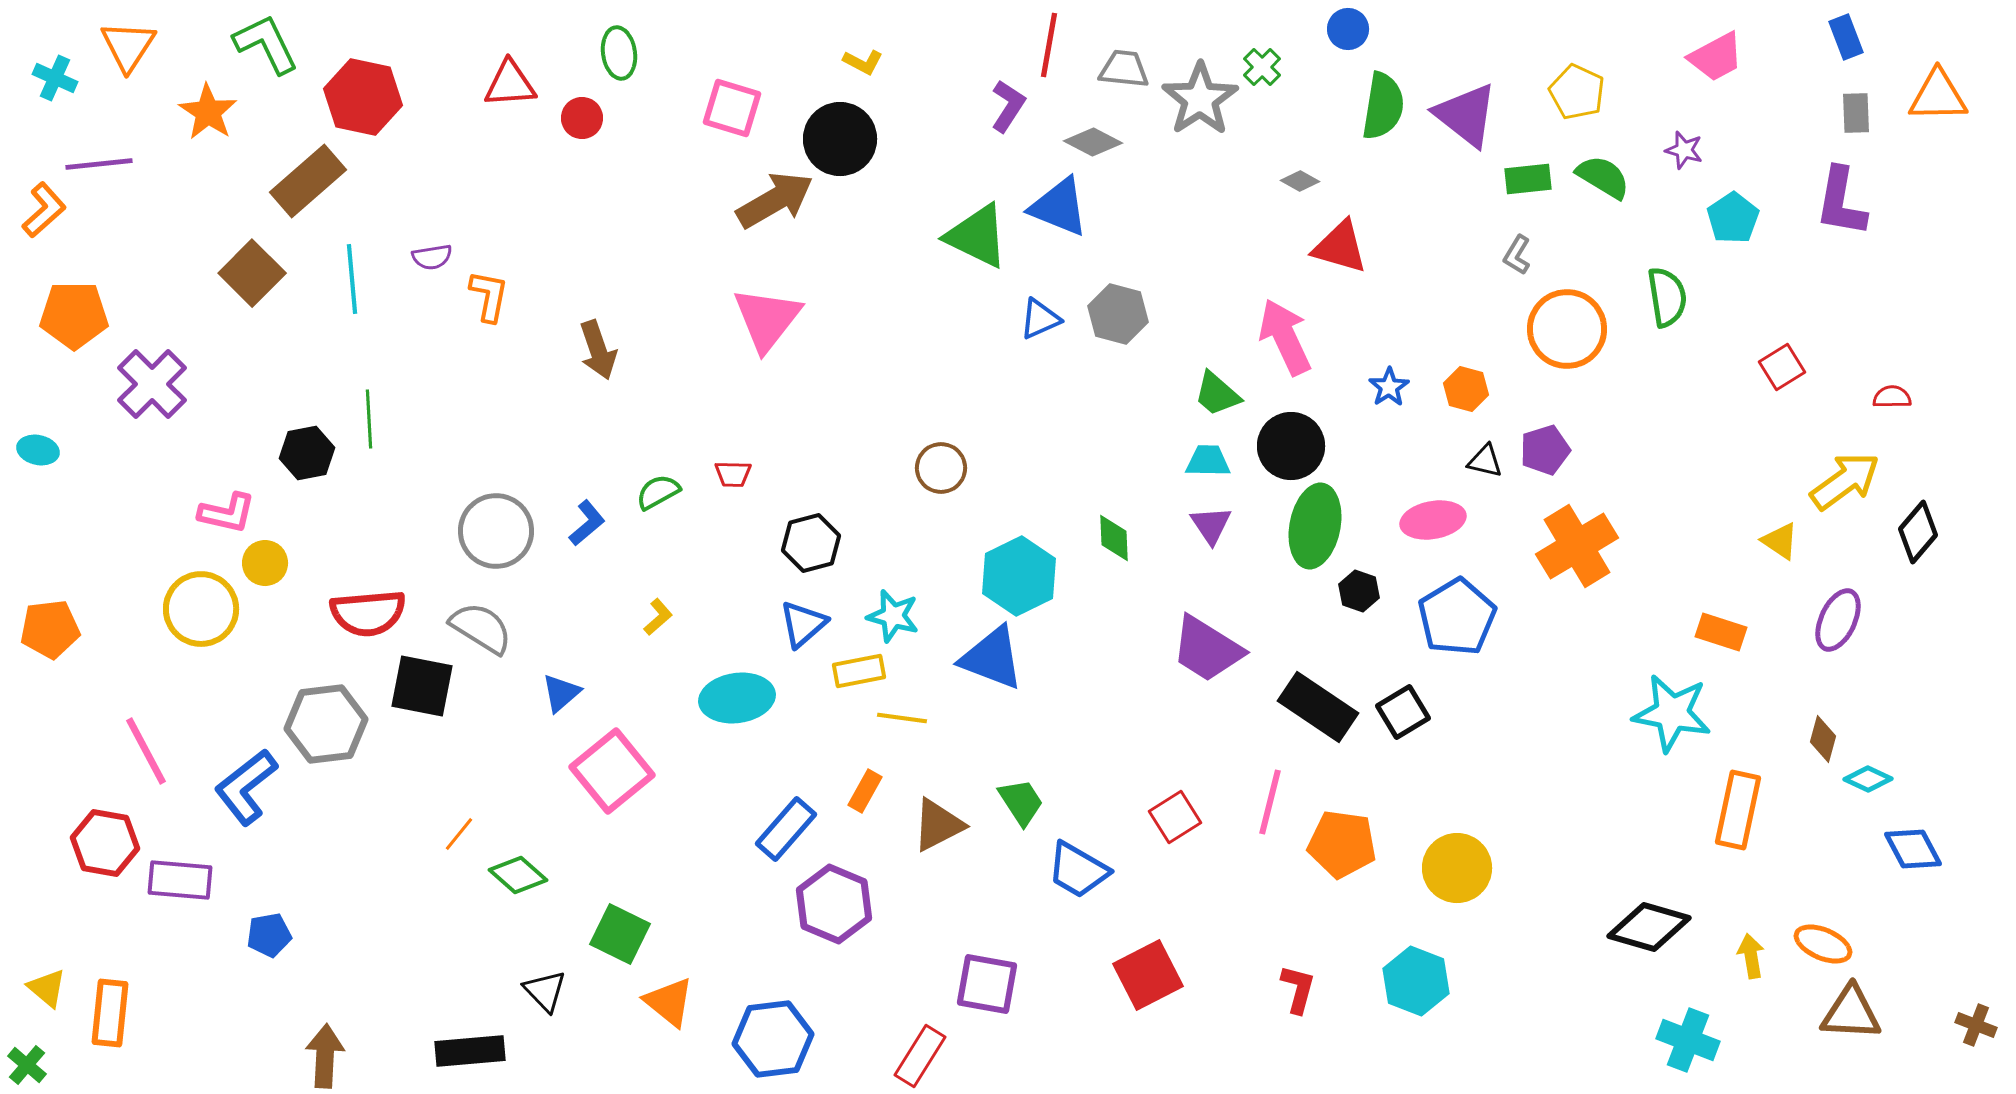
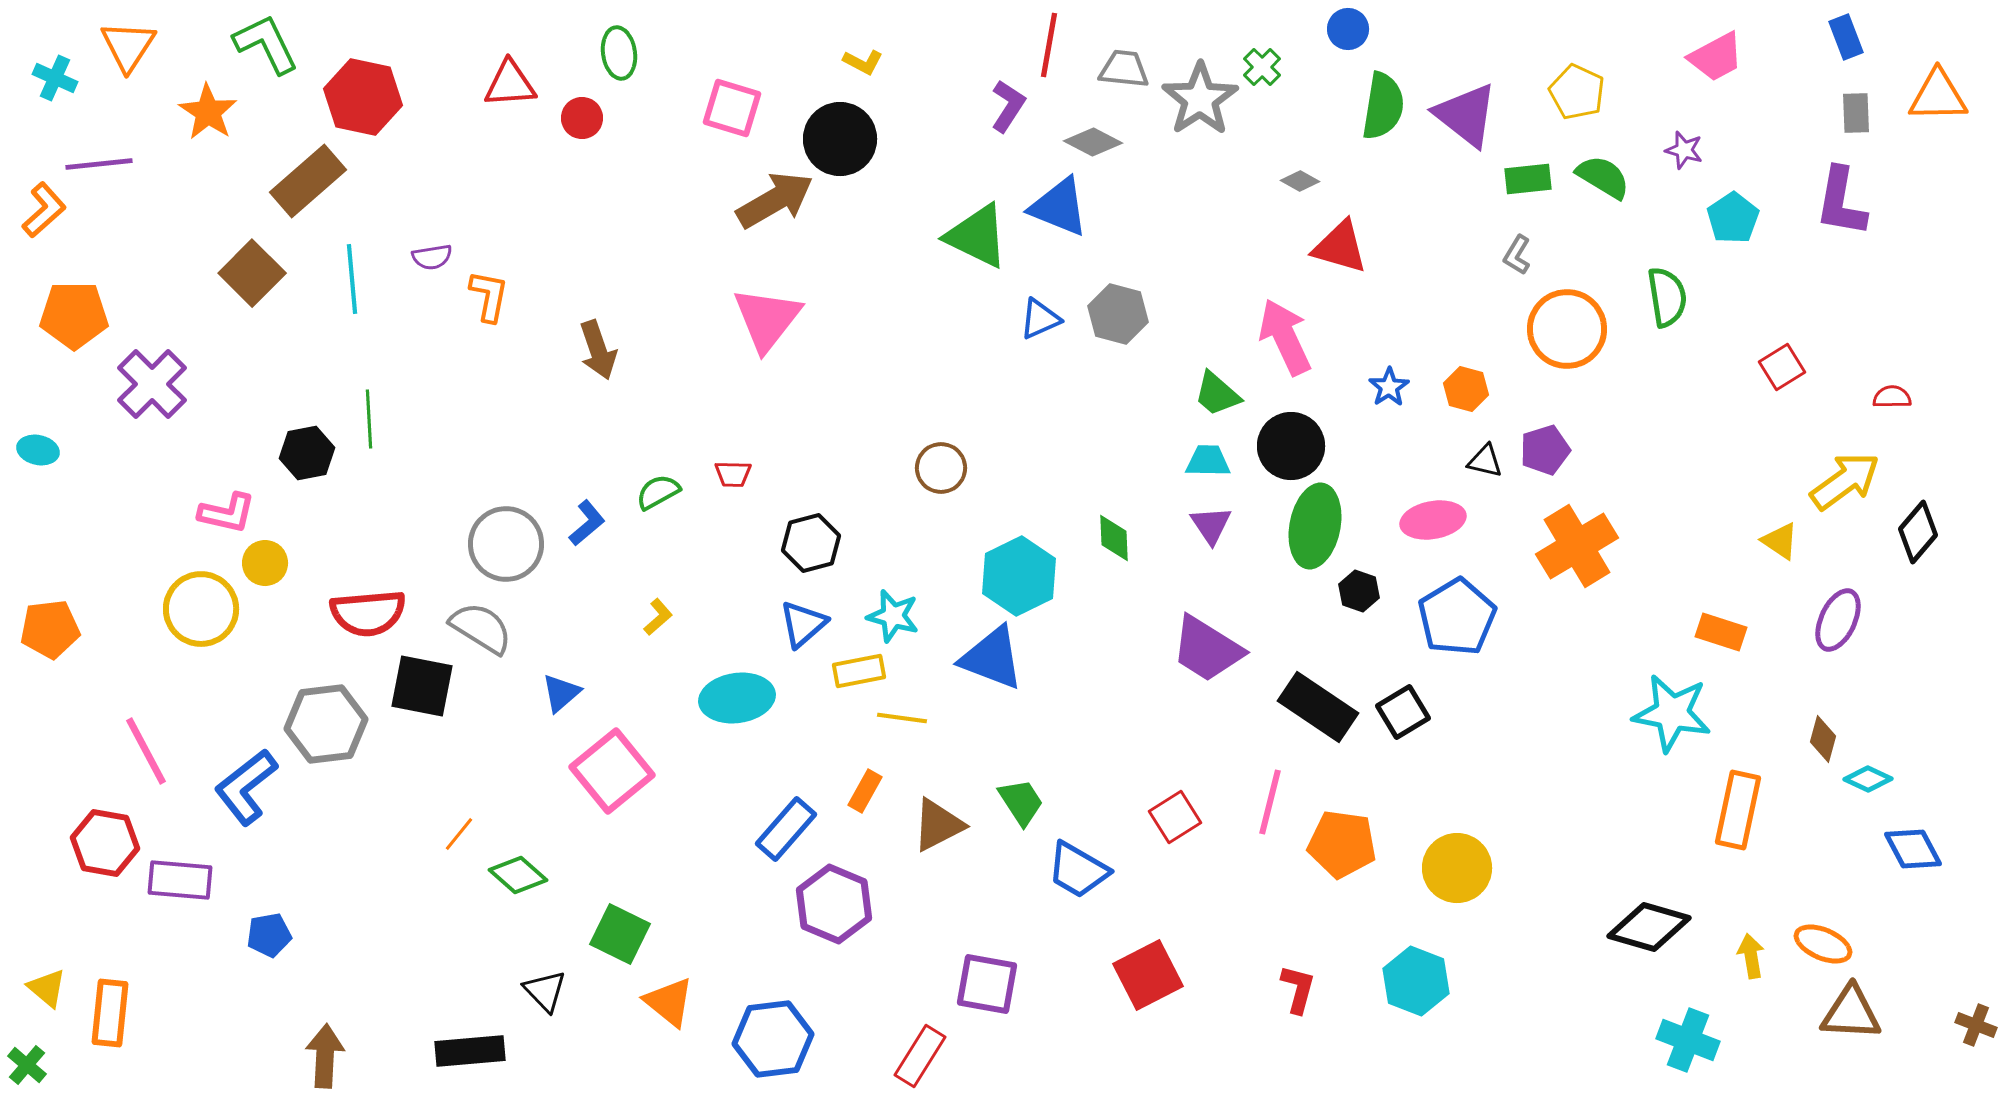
gray circle at (496, 531): moved 10 px right, 13 px down
